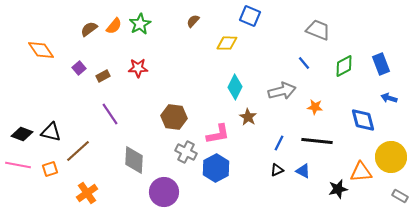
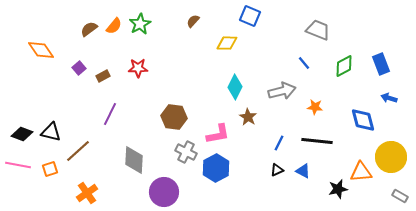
purple line at (110, 114): rotated 60 degrees clockwise
